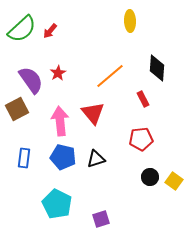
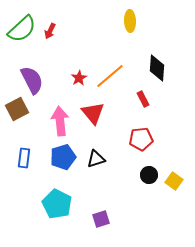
red arrow: rotated 14 degrees counterclockwise
red star: moved 21 px right, 5 px down
purple semicircle: moved 1 px right; rotated 8 degrees clockwise
blue pentagon: rotated 30 degrees counterclockwise
black circle: moved 1 px left, 2 px up
